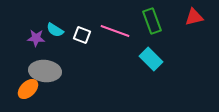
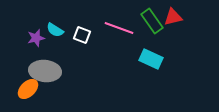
red triangle: moved 21 px left
green rectangle: rotated 15 degrees counterclockwise
pink line: moved 4 px right, 3 px up
purple star: rotated 18 degrees counterclockwise
cyan rectangle: rotated 20 degrees counterclockwise
